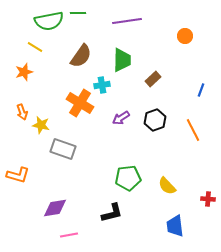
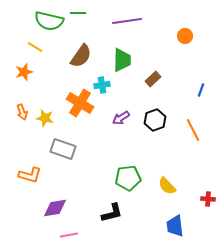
green semicircle: rotated 24 degrees clockwise
yellow star: moved 4 px right, 7 px up
orange L-shape: moved 12 px right
